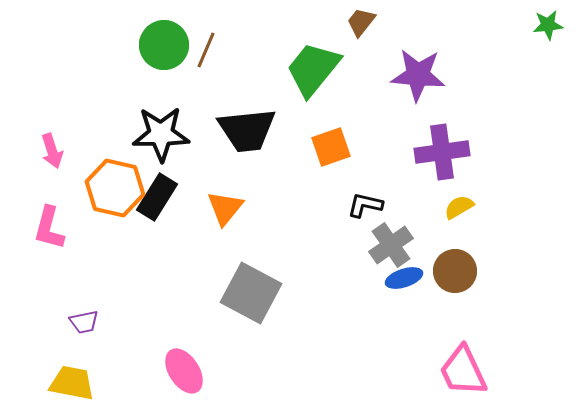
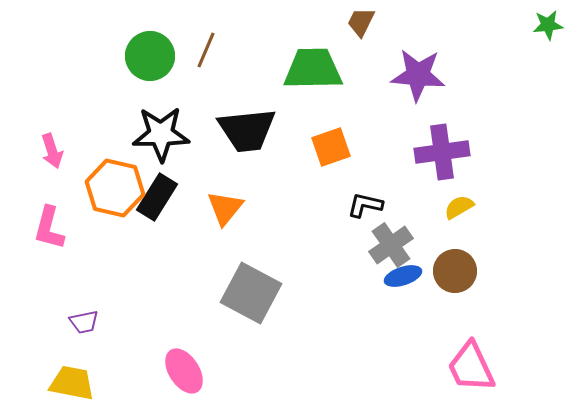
brown trapezoid: rotated 12 degrees counterclockwise
green circle: moved 14 px left, 11 px down
green trapezoid: rotated 50 degrees clockwise
blue ellipse: moved 1 px left, 2 px up
pink trapezoid: moved 8 px right, 4 px up
